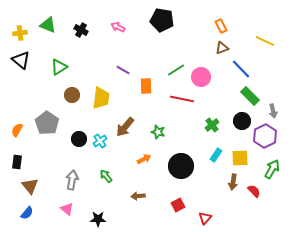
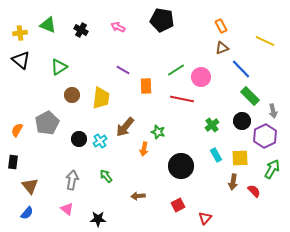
gray pentagon at (47, 123): rotated 10 degrees clockwise
cyan rectangle at (216, 155): rotated 64 degrees counterclockwise
orange arrow at (144, 159): moved 10 px up; rotated 128 degrees clockwise
black rectangle at (17, 162): moved 4 px left
